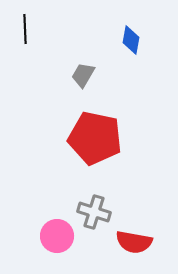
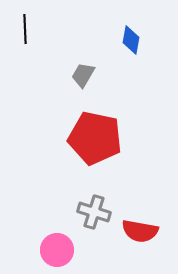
pink circle: moved 14 px down
red semicircle: moved 6 px right, 11 px up
